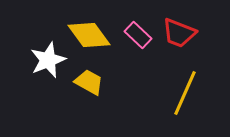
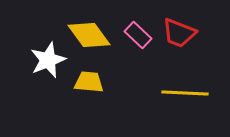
yellow trapezoid: rotated 24 degrees counterclockwise
yellow line: rotated 69 degrees clockwise
